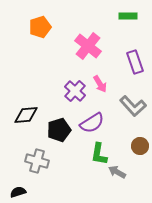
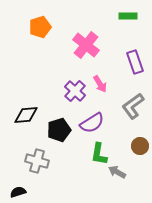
pink cross: moved 2 px left, 1 px up
gray L-shape: rotated 96 degrees clockwise
